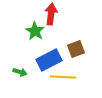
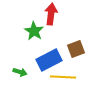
green star: moved 1 px left
